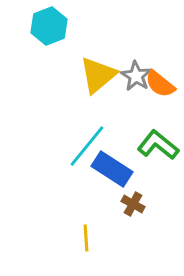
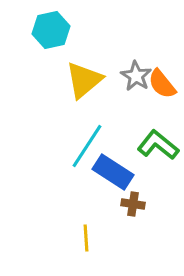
cyan hexagon: moved 2 px right, 4 px down; rotated 9 degrees clockwise
yellow triangle: moved 14 px left, 5 px down
orange semicircle: moved 2 px right; rotated 12 degrees clockwise
cyan line: rotated 6 degrees counterclockwise
blue rectangle: moved 1 px right, 3 px down
brown cross: rotated 20 degrees counterclockwise
